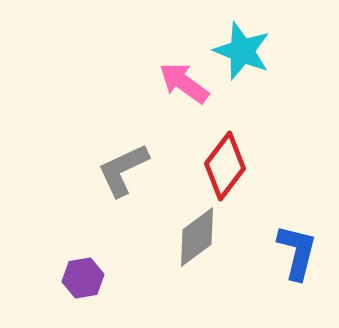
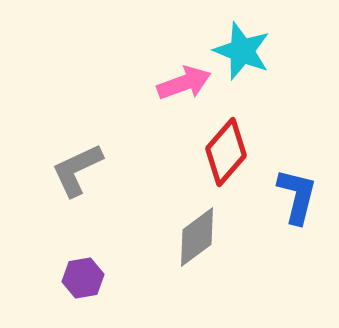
pink arrow: rotated 124 degrees clockwise
red diamond: moved 1 px right, 14 px up; rotated 4 degrees clockwise
gray L-shape: moved 46 px left
blue L-shape: moved 56 px up
